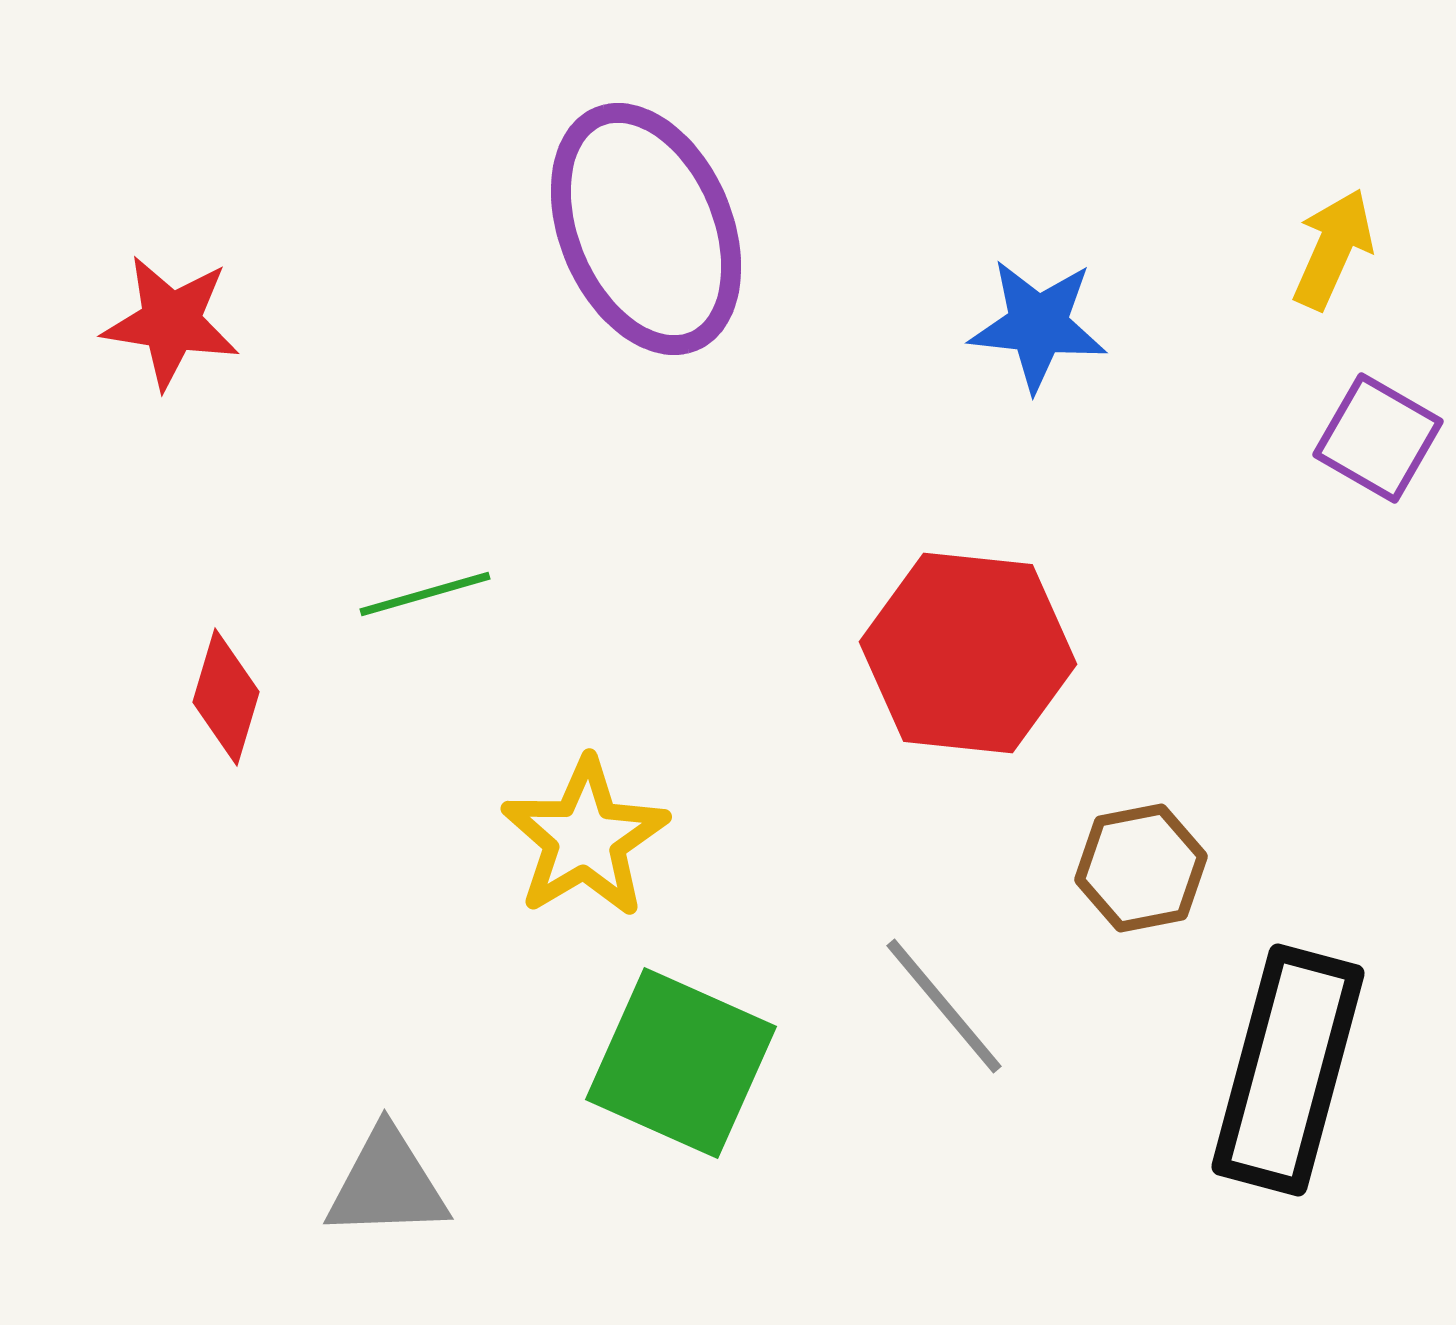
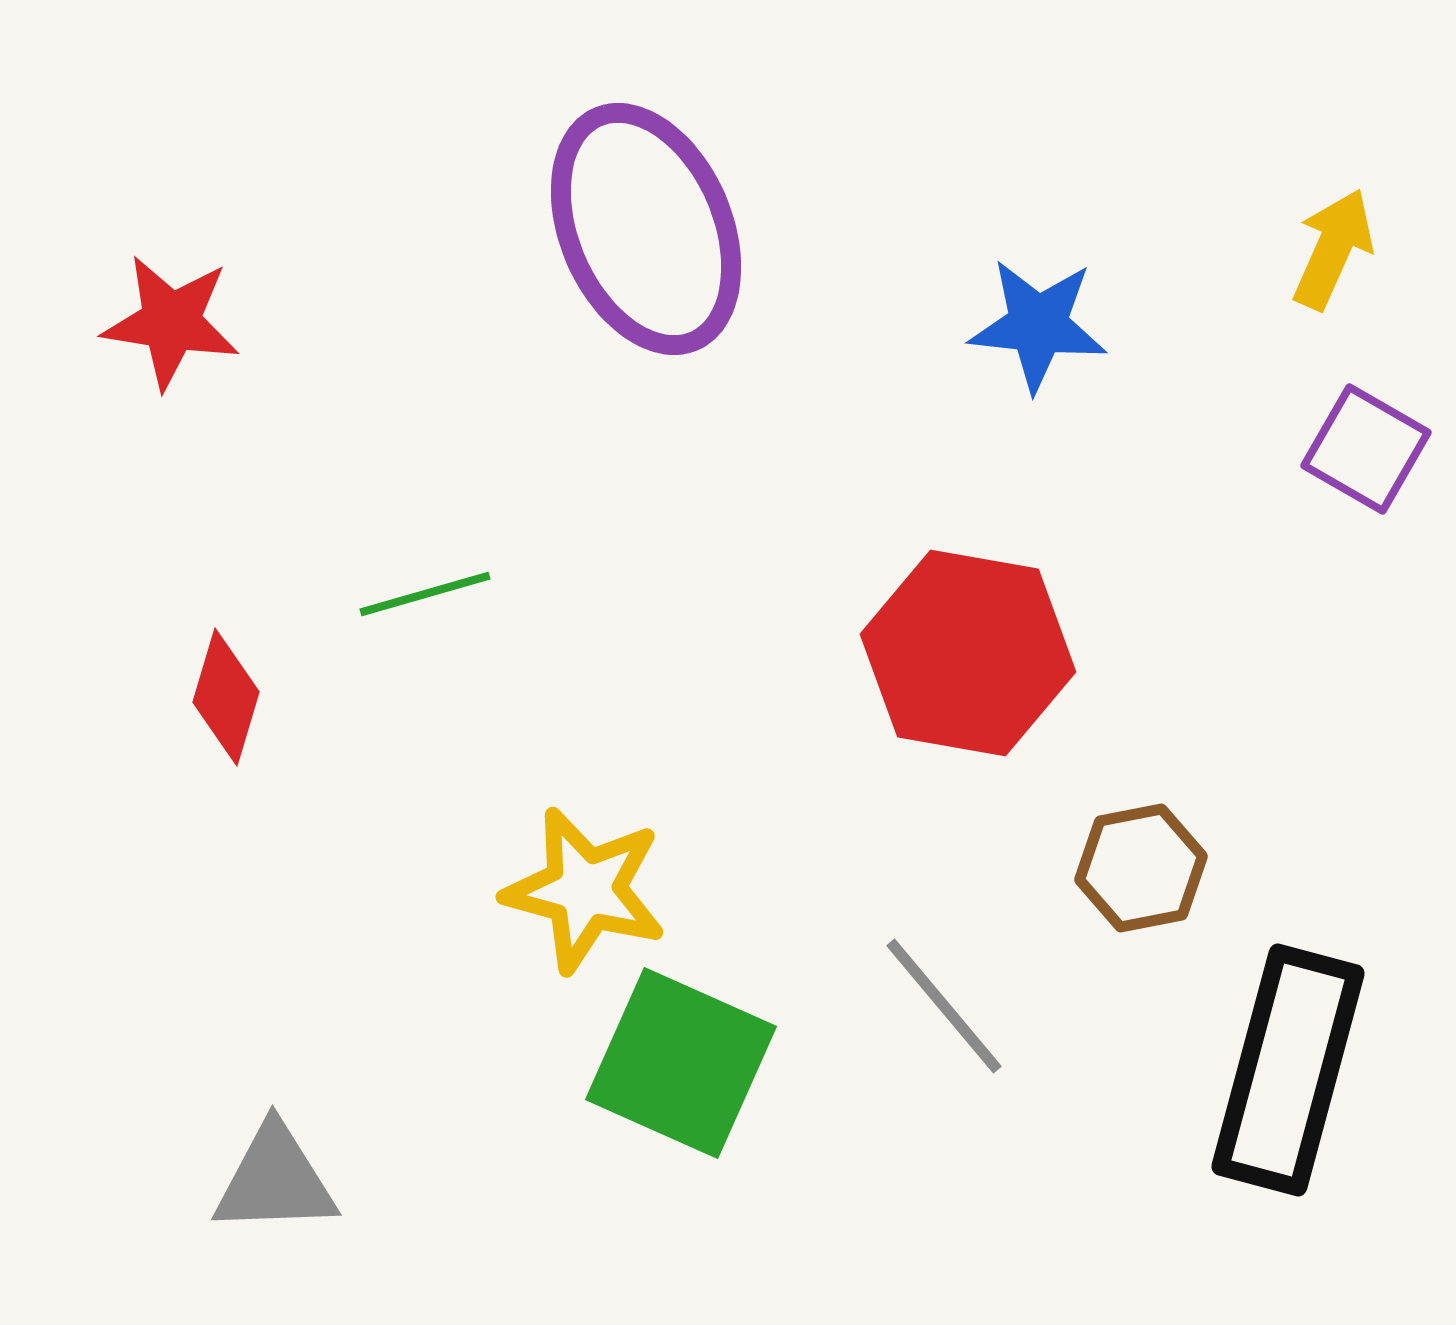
purple square: moved 12 px left, 11 px down
red hexagon: rotated 4 degrees clockwise
yellow star: moved 52 px down; rotated 26 degrees counterclockwise
gray triangle: moved 112 px left, 4 px up
